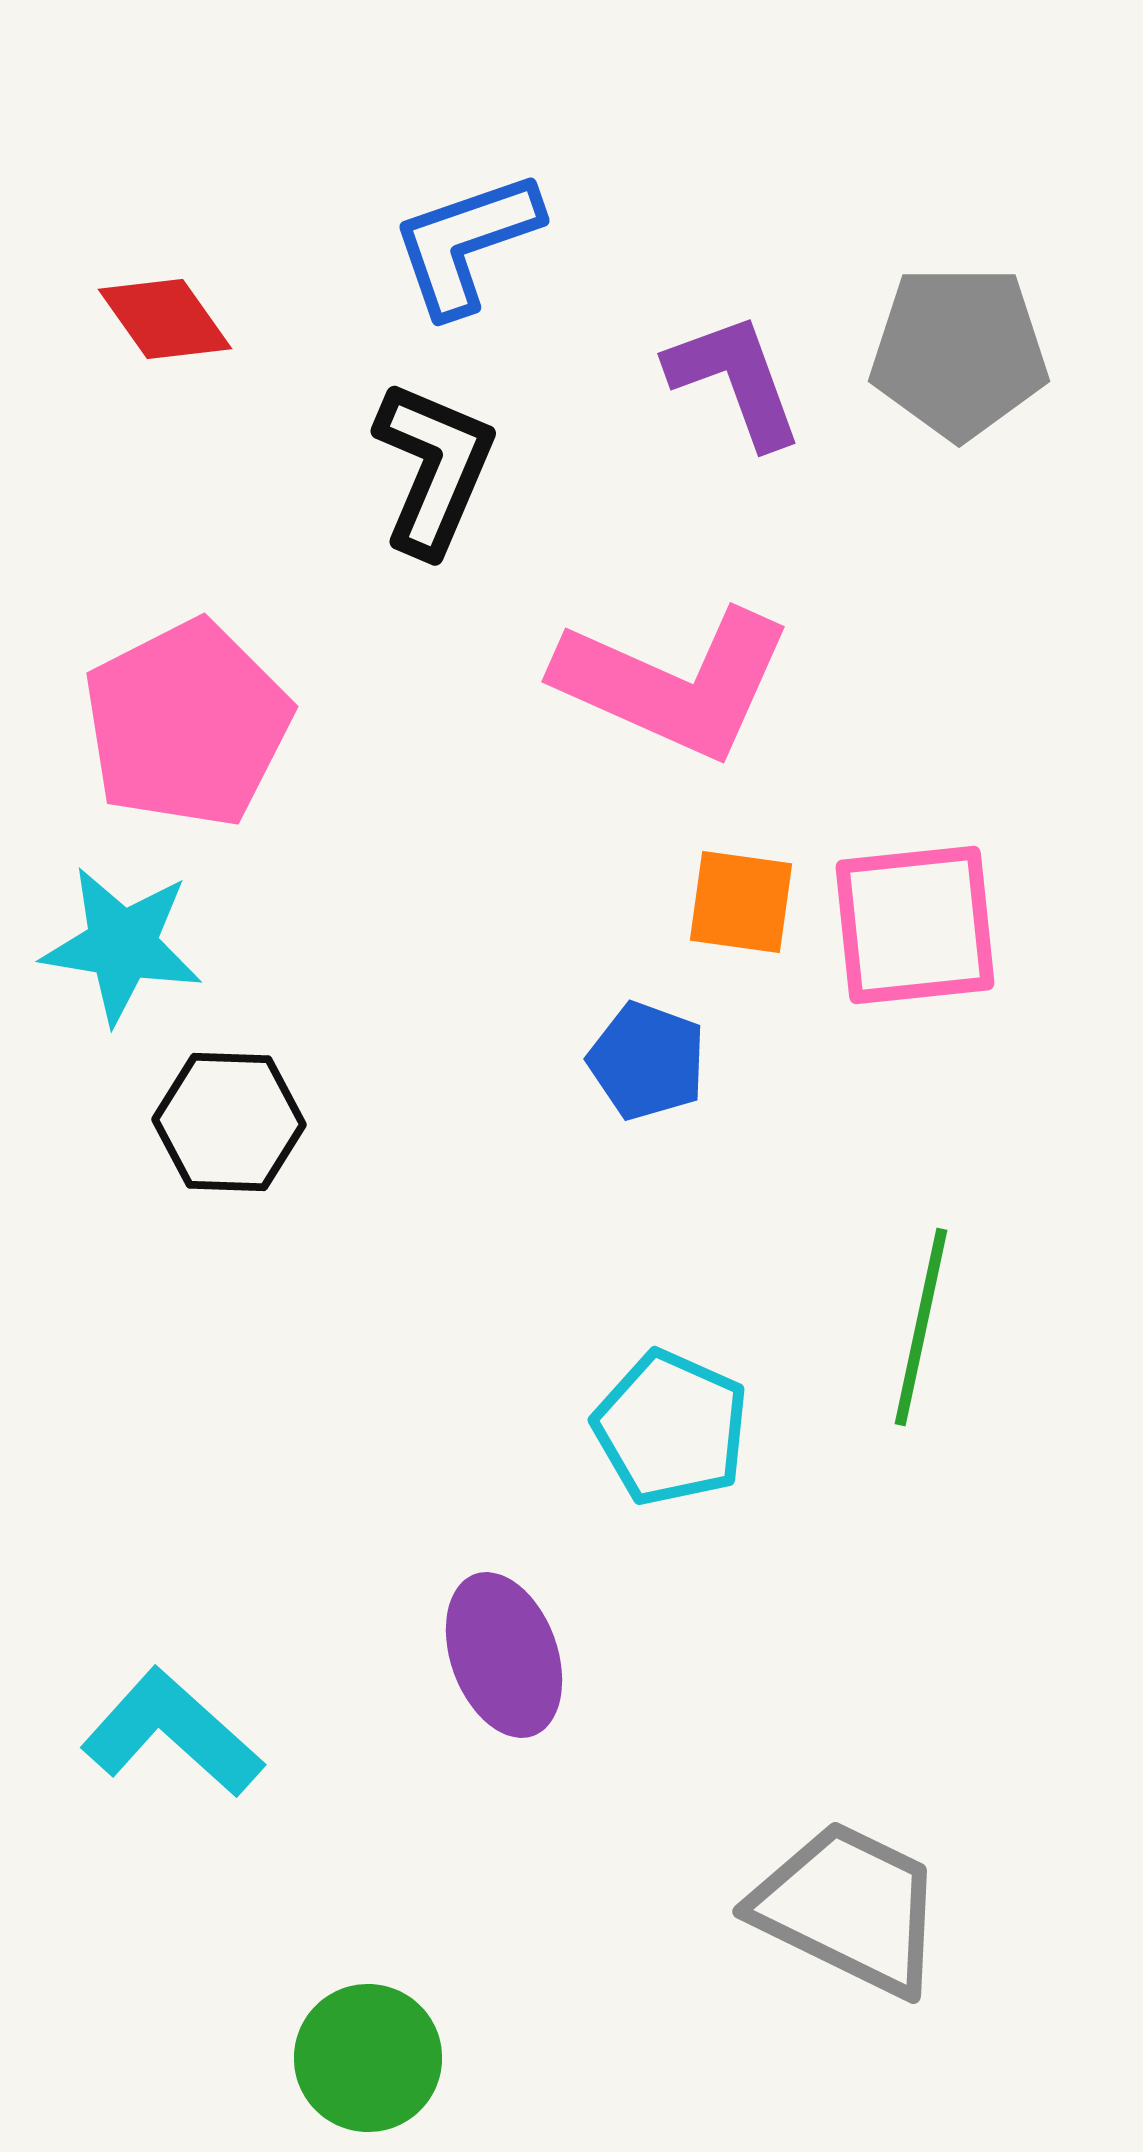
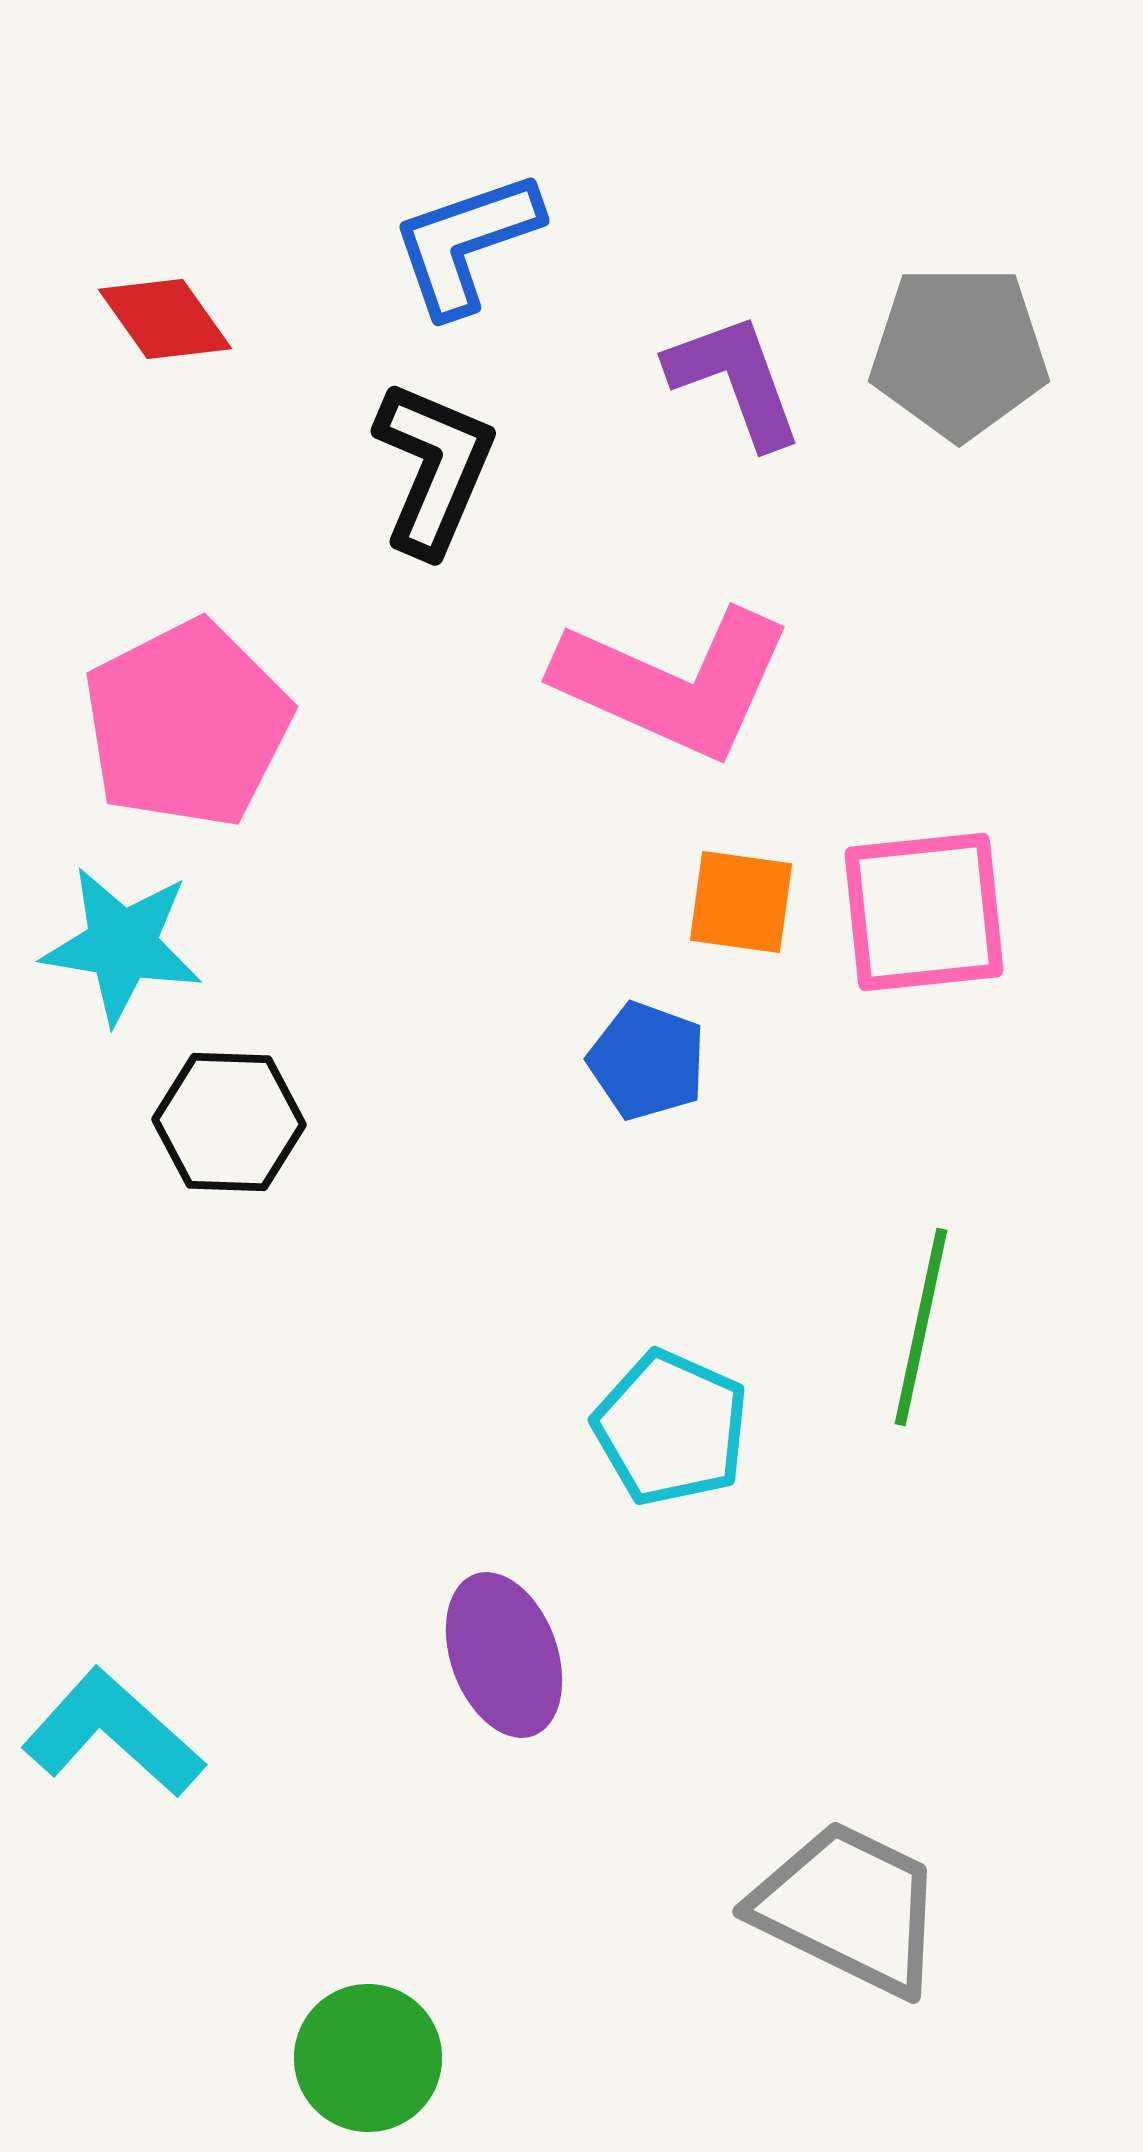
pink square: moved 9 px right, 13 px up
cyan L-shape: moved 59 px left
